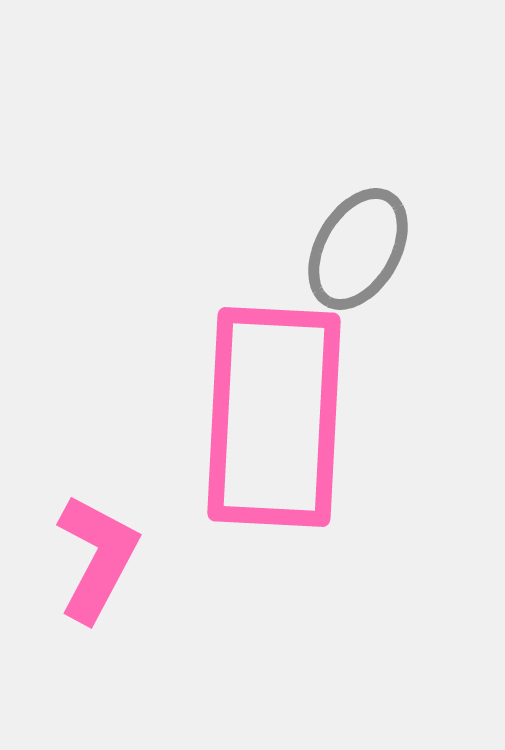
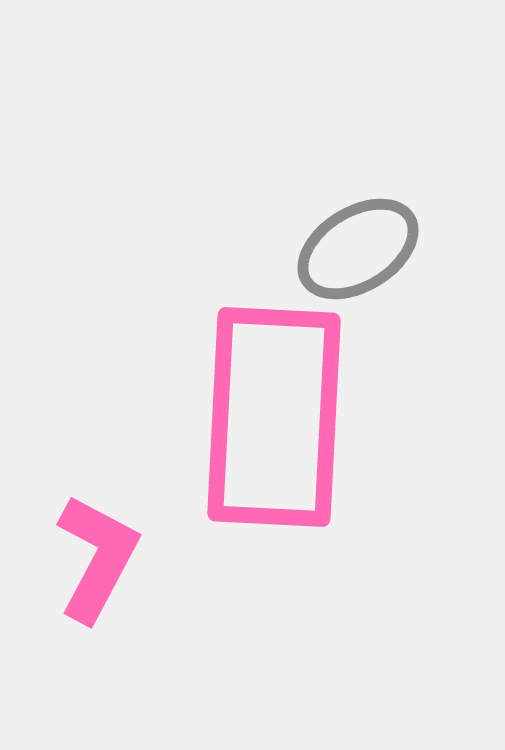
gray ellipse: rotated 28 degrees clockwise
